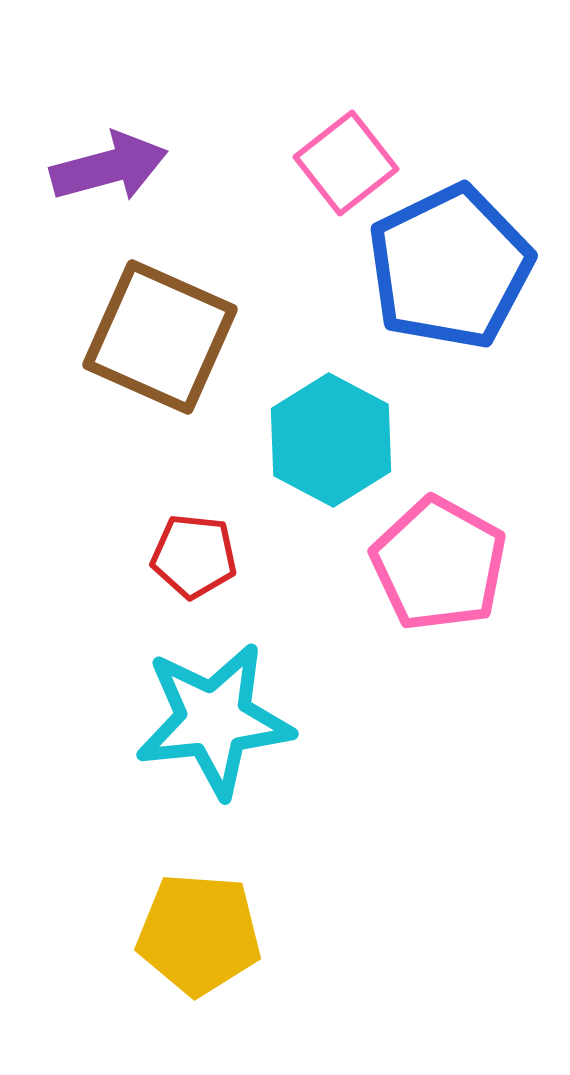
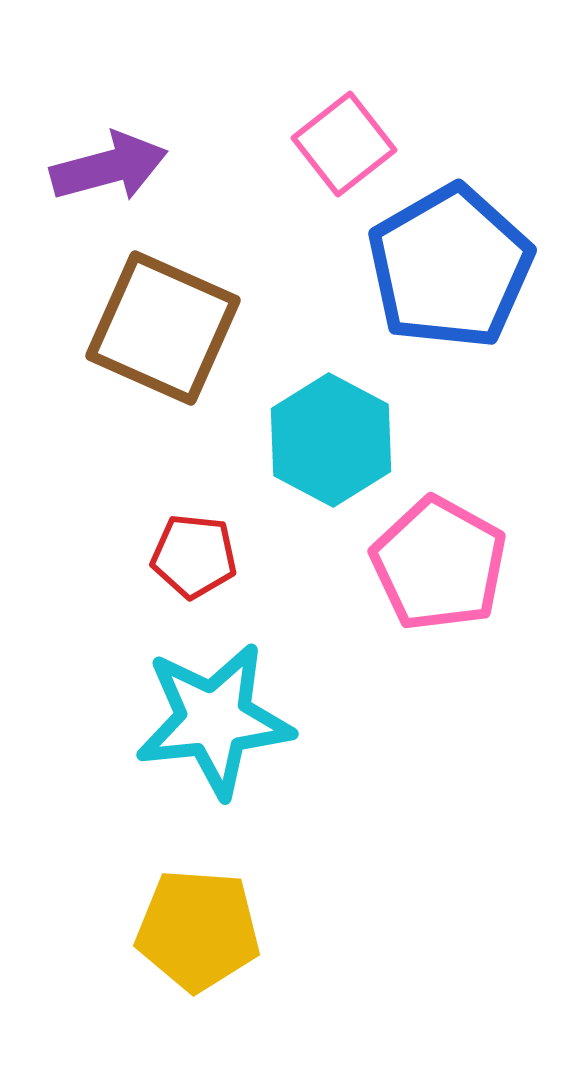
pink square: moved 2 px left, 19 px up
blue pentagon: rotated 4 degrees counterclockwise
brown square: moved 3 px right, 9 px up
yellow pentagon: moved 1 px left, 4 px up
